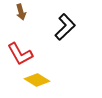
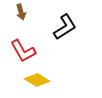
black L-shape: rotated 12 degrees clockwise
red L-shape: moved 3 px right, 3 px up
